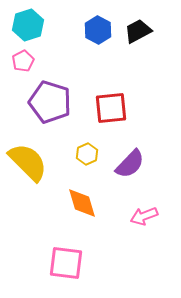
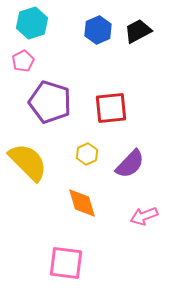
cyan hexagon: moved 4 px right, 2 px up
blue hexagon: rotated 8 degrees clockwise
